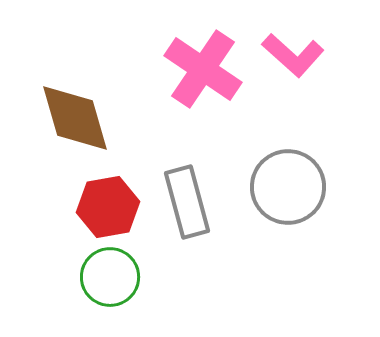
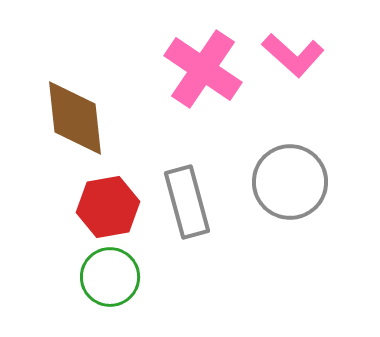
brown diamond: rotated 10 degrees clockwise
gray circle: moved 2 px right, 5 px up
